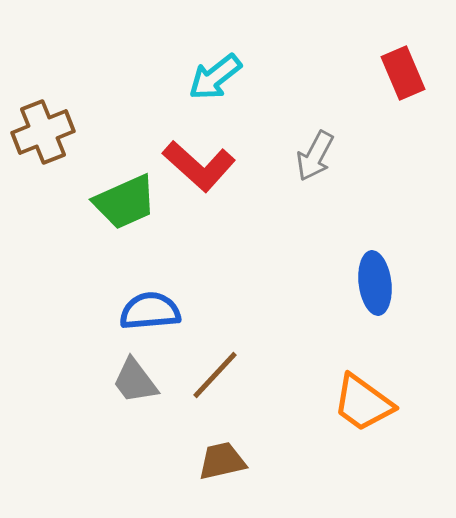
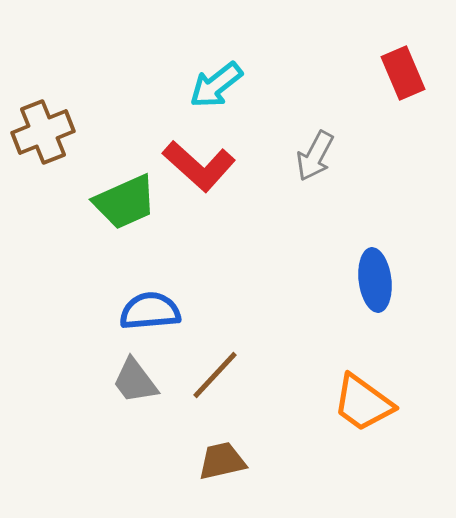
cyan arrow: moved 1 px right, 8 px down
blue ellipse: moved 3 px up
